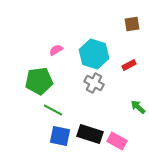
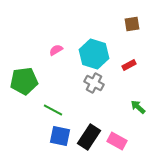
green pentagon: moved 15 px left
black rectangle: moved 1 px left, 3 px down; rotated 75 degrees counterclockwise
